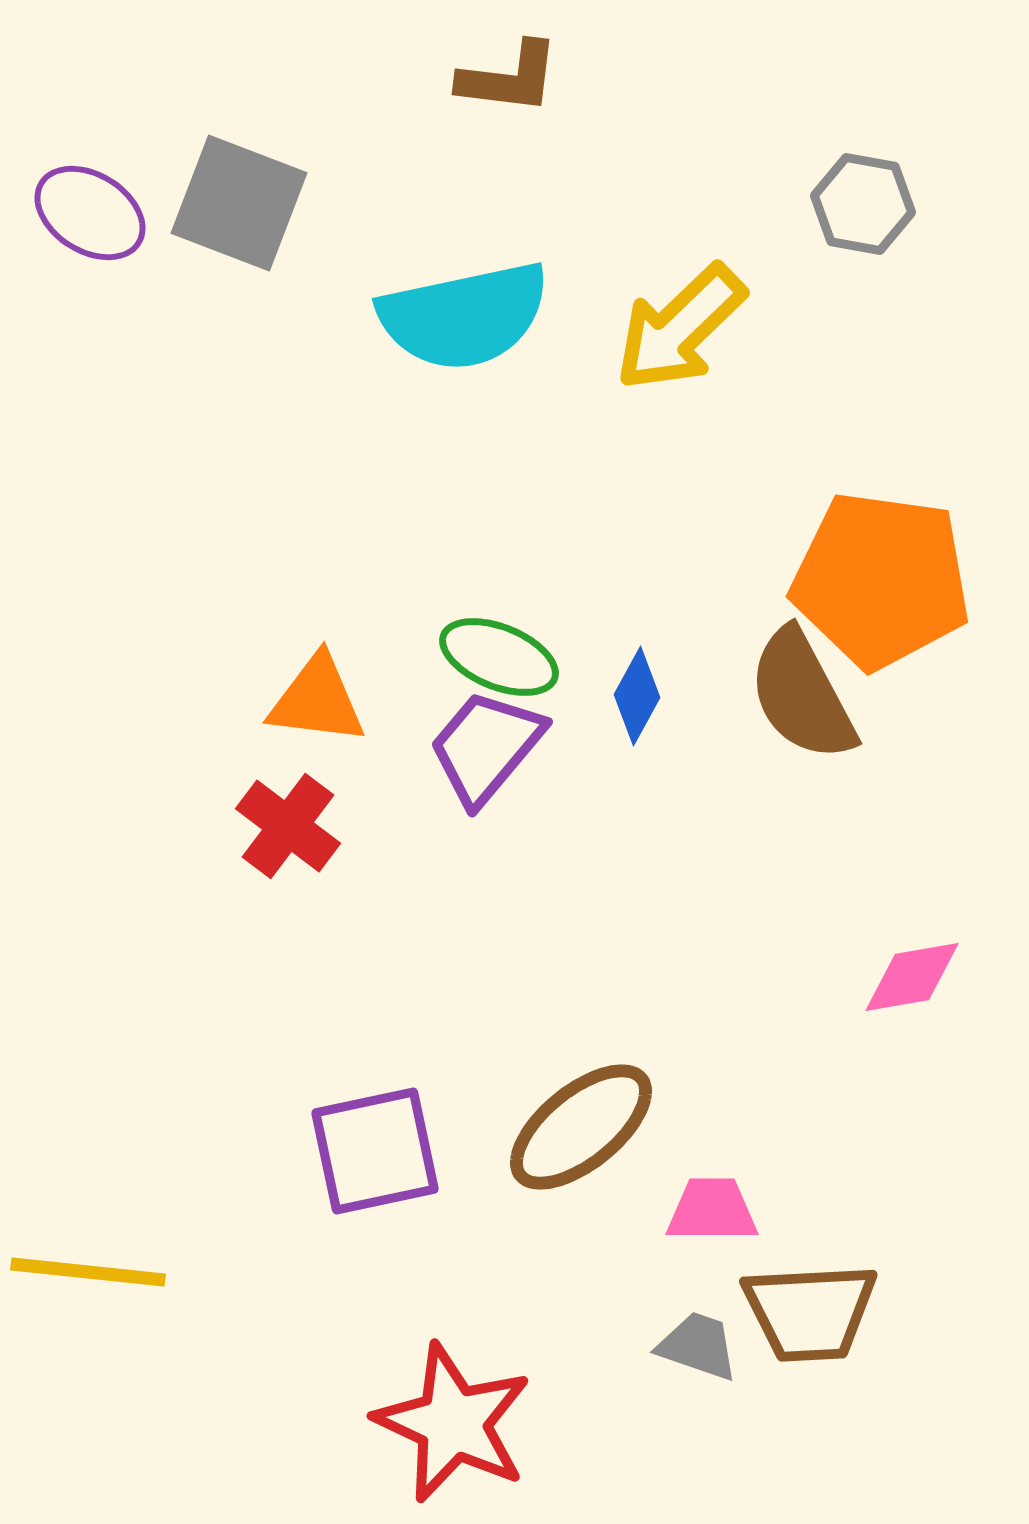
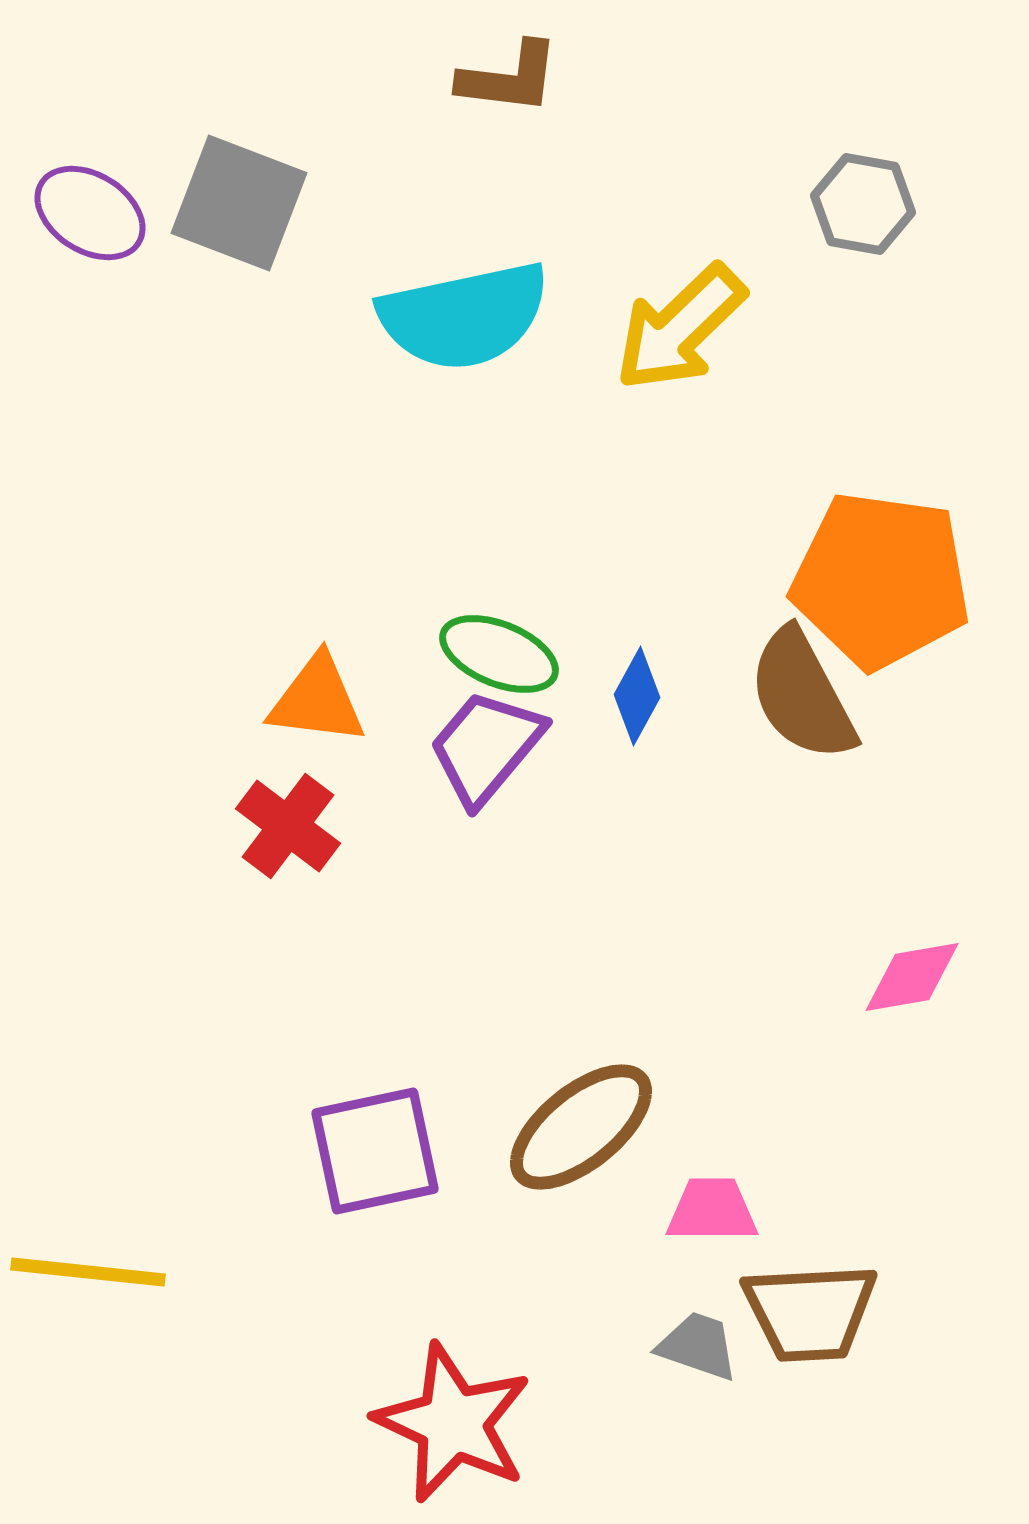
green ellipse: moved 3 px up
